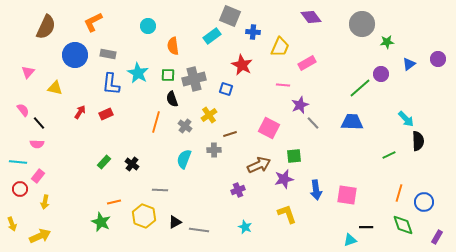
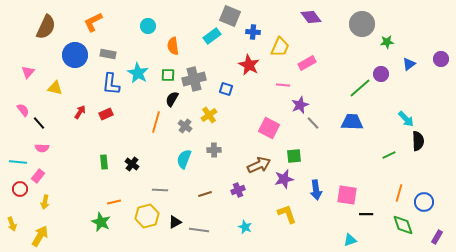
purple circle at (438, 59): moved 3 px right
red star at (242, 65): moved 7 px right
black semicircle at (172, 99): rotated 49 degrees clockwise
brown line at (230, 134): moved 25 px left, 60 px down
pink semicircle at (37, 144): moved 5 px right, 4 px down
green rectangle at (104, 162): rotated 48 degrees counterclockwise
yellow hexagon at (144, 216): moved 3 px right; rotated 25 degrees clockwise
black line at (366, 227): moved 13 px up
yellow arrow at (40, 236): rotated 35 degrees counterclockwise
